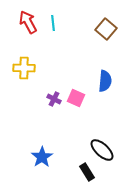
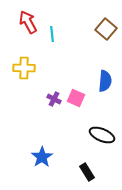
cyan line: moved 1 px left, 11 px down
black ellipse: moved 15 px up; rotated 20 degrees counterclockwise
